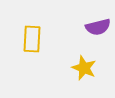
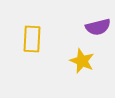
yellow star: moved 2 px left, 7 px up
